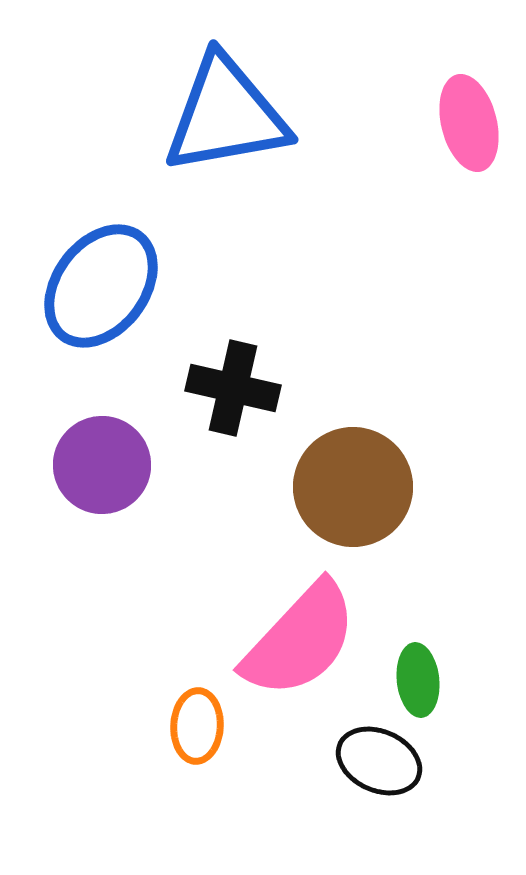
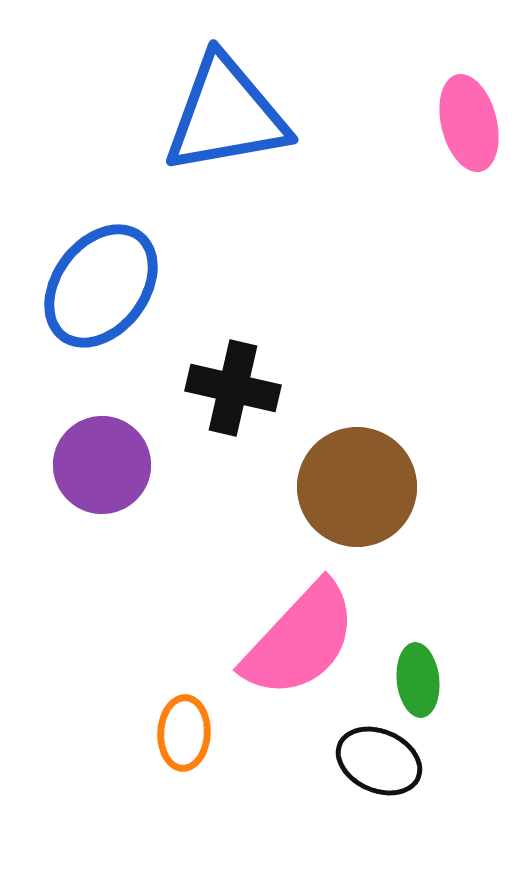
brown circle: moved 4 px right
orange ellipse: moved 13 px left, 7 px down
